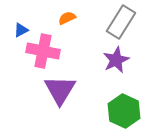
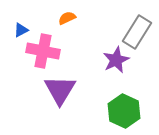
gray rectangle: moved 16 px right, 10 px down
